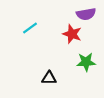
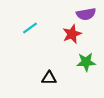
red star: rotated 30 degrees clockwise
